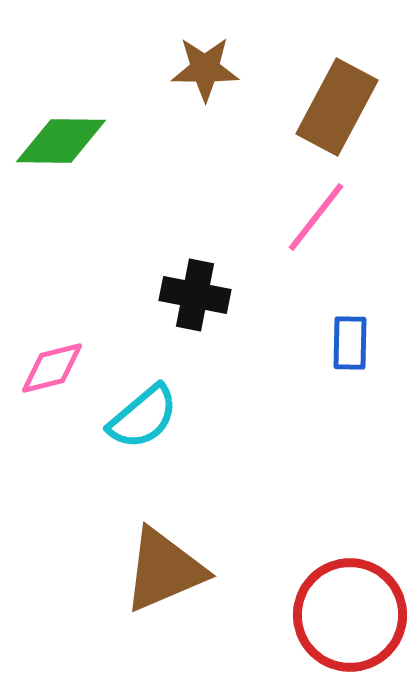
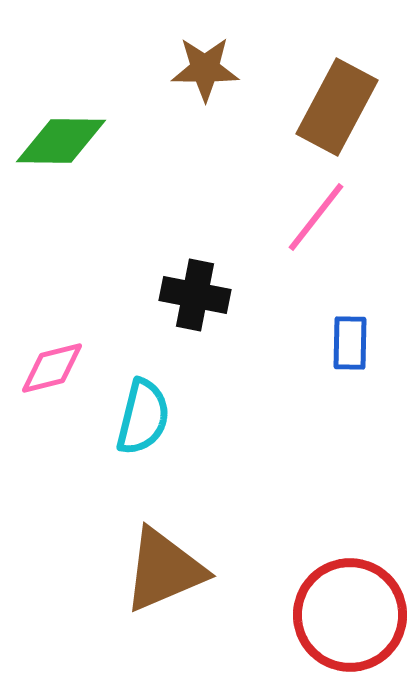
cyan semicircle: rotated 36 degrees counterclockwise
